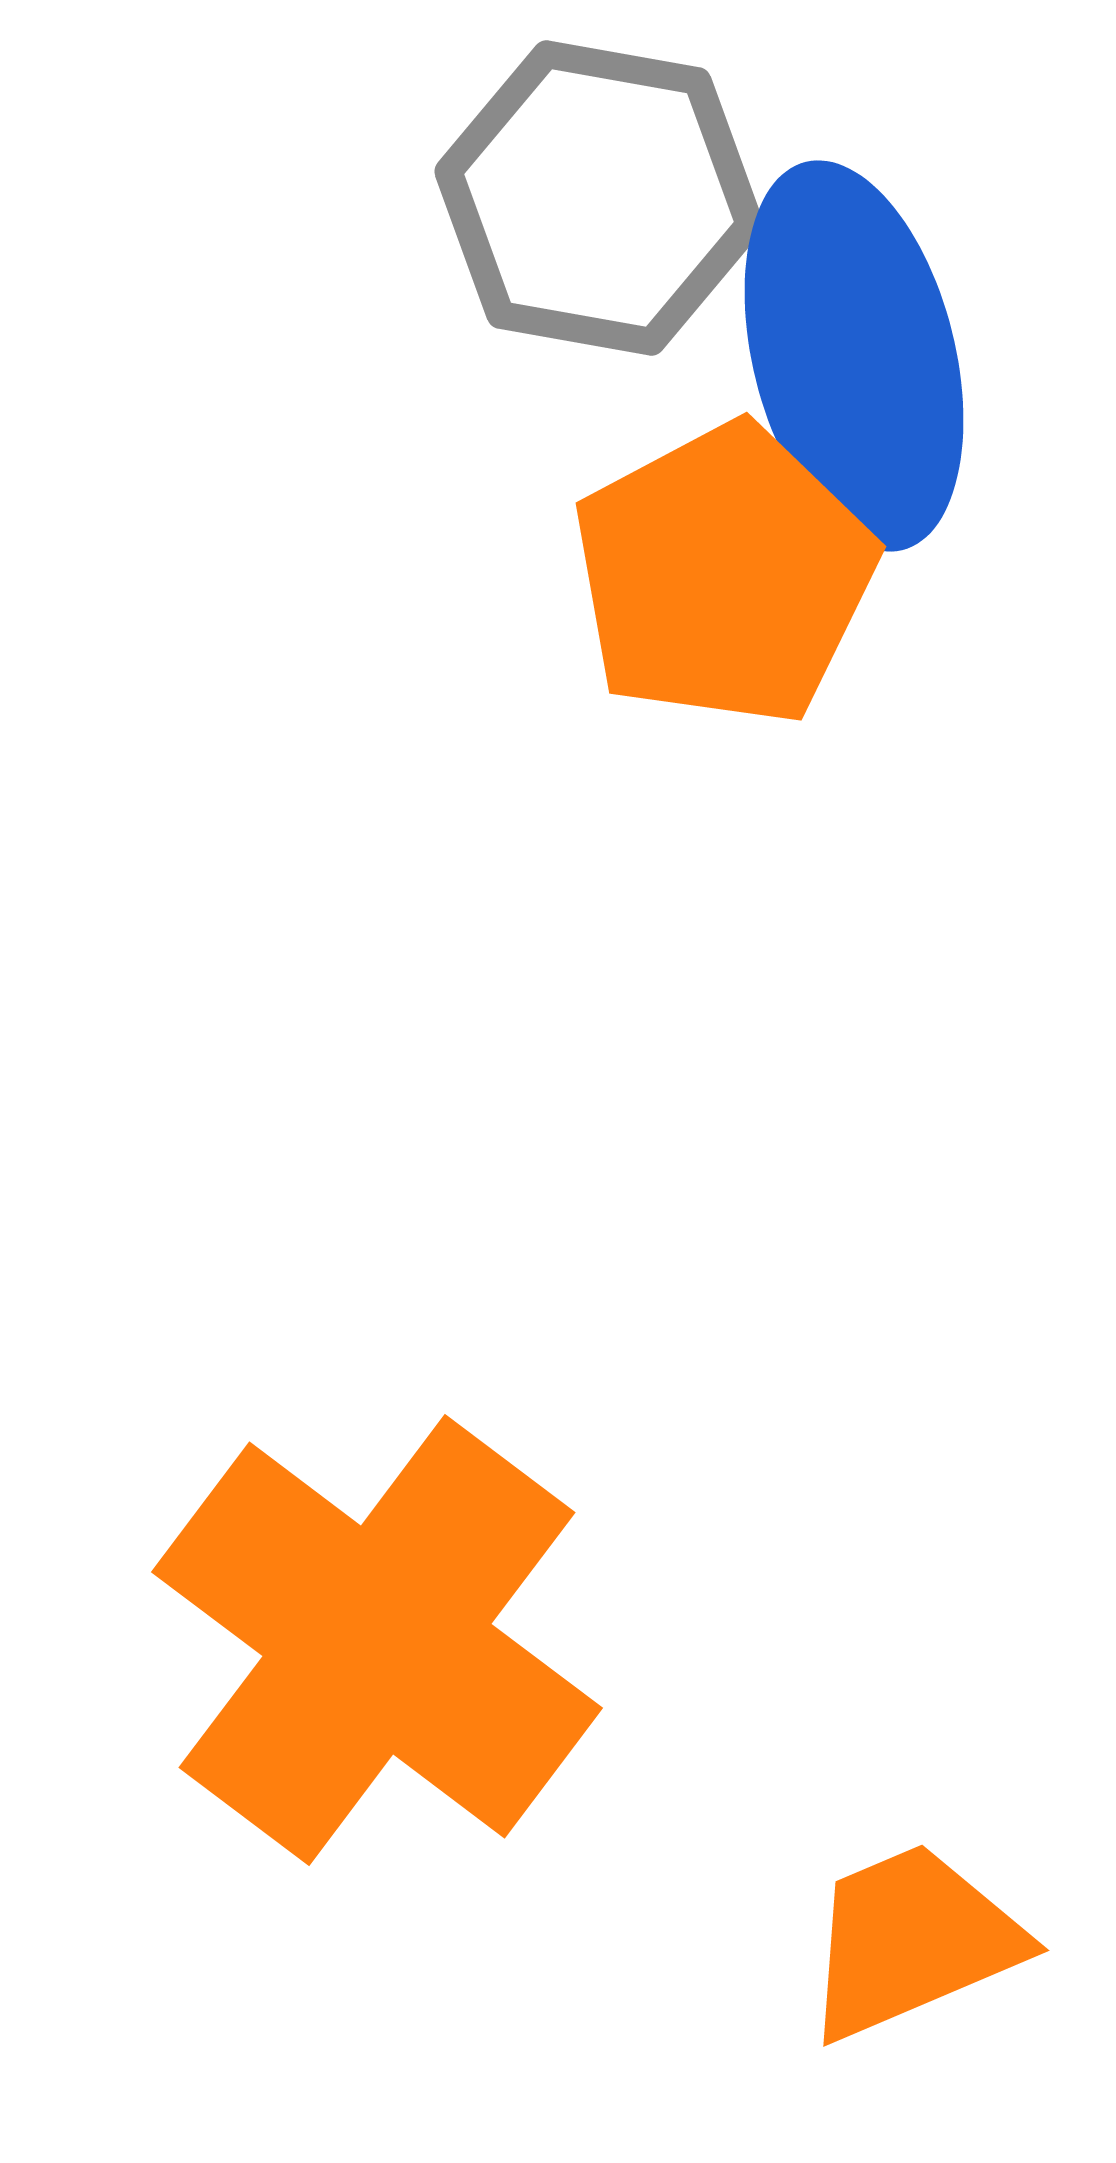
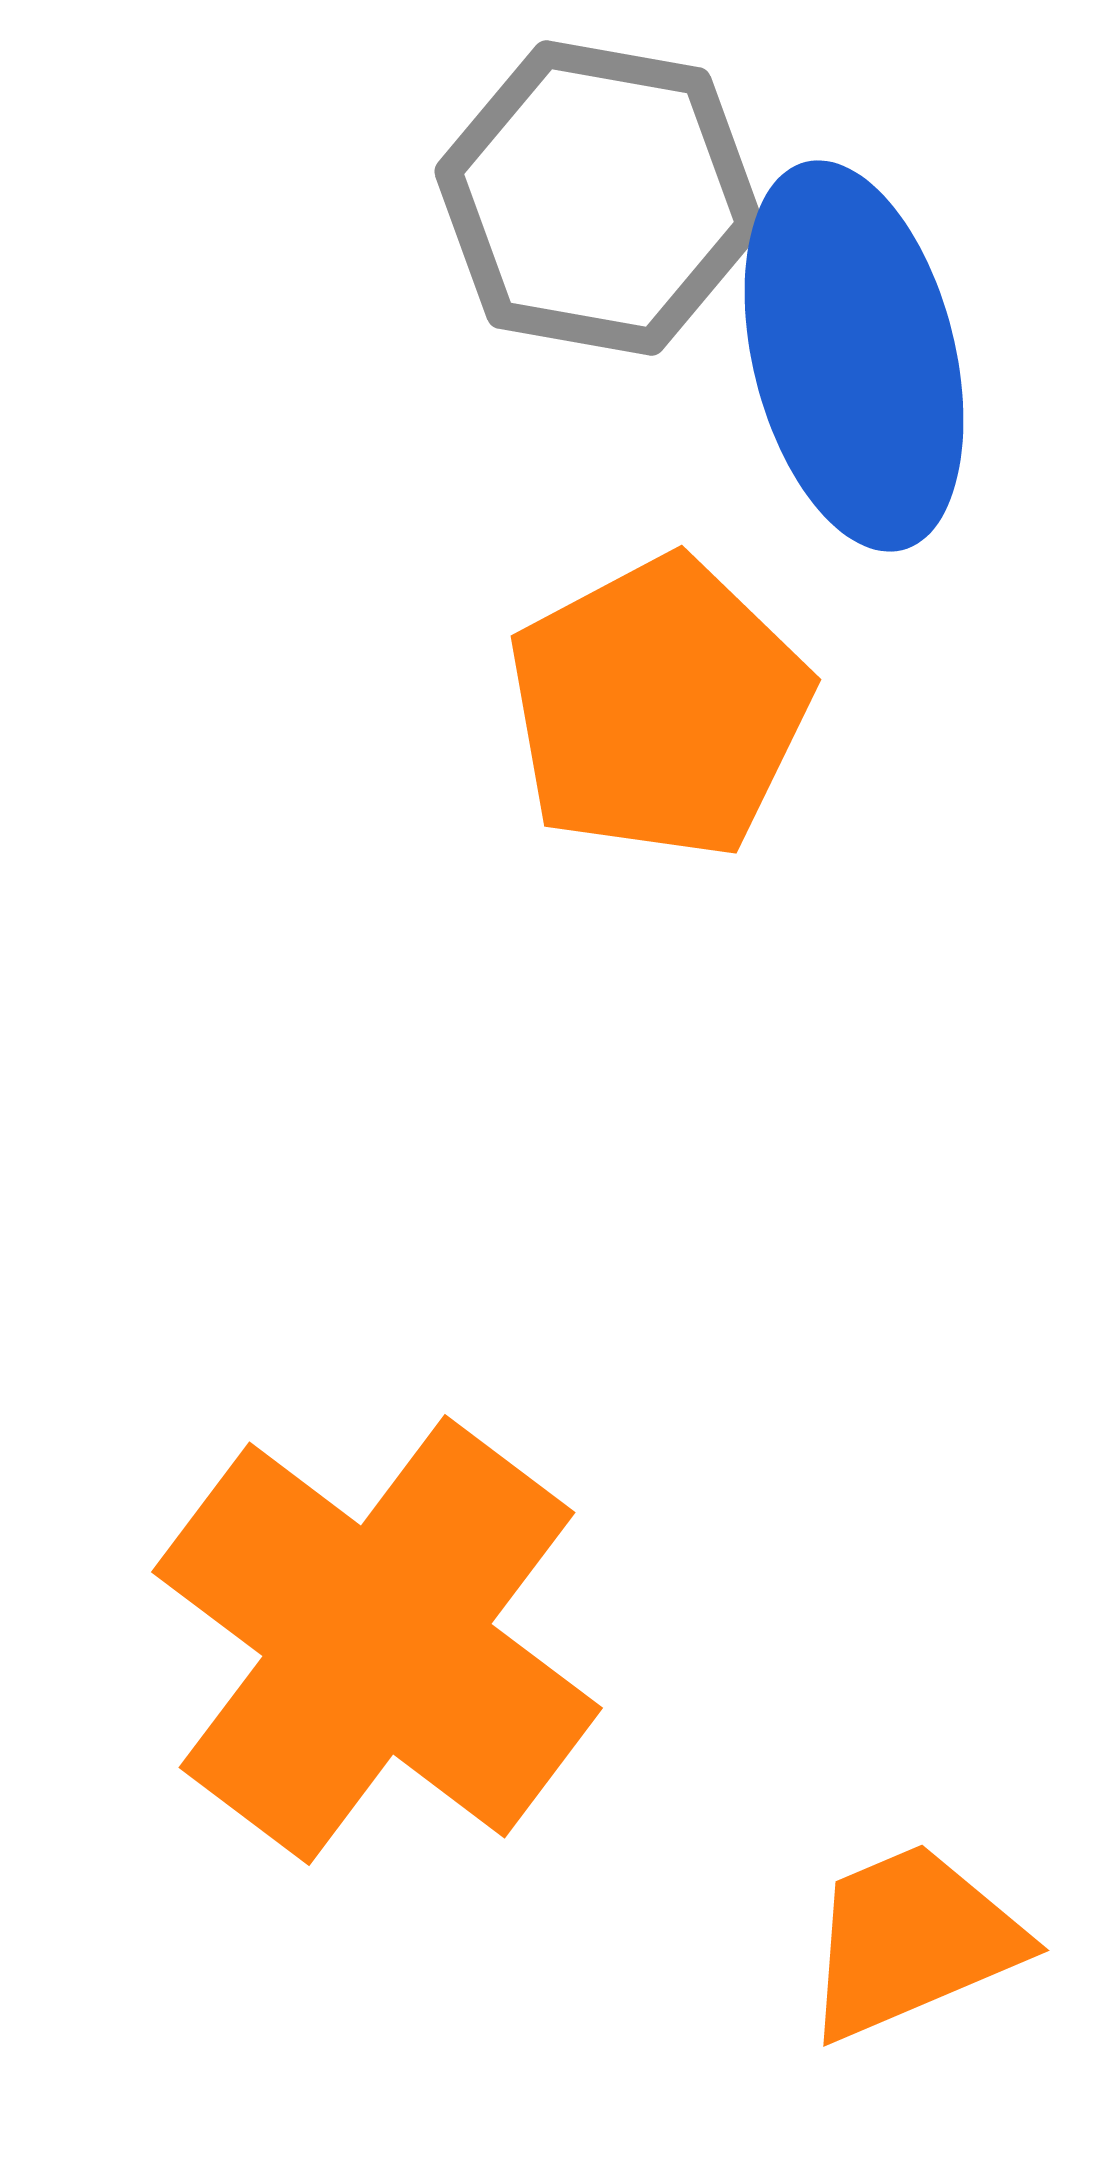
orange pentagon: moved 65 px left, 133 px down
